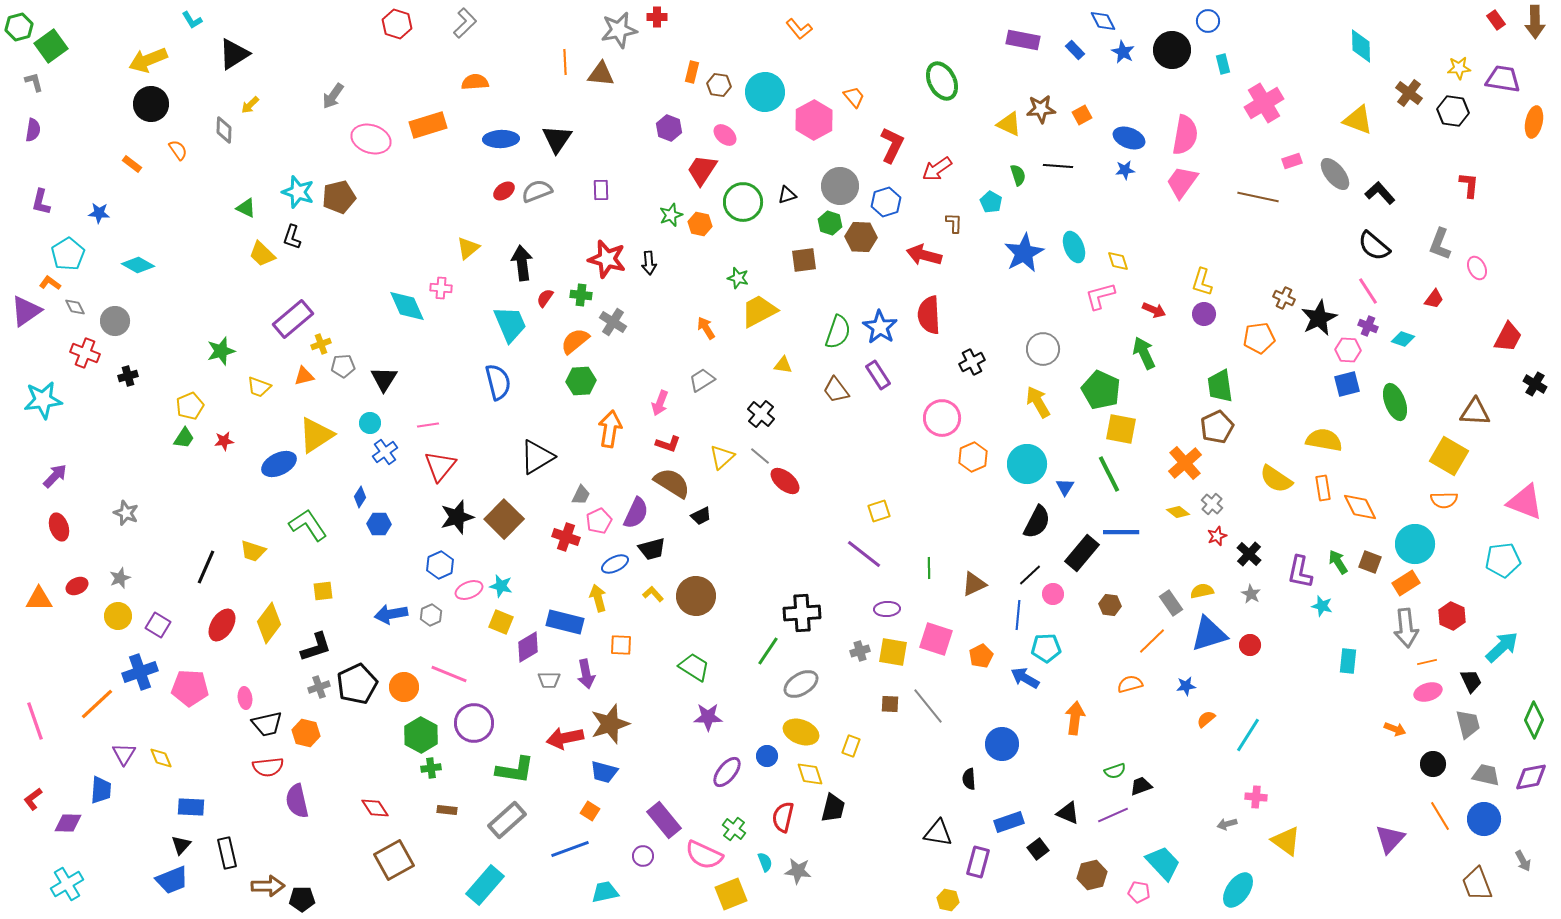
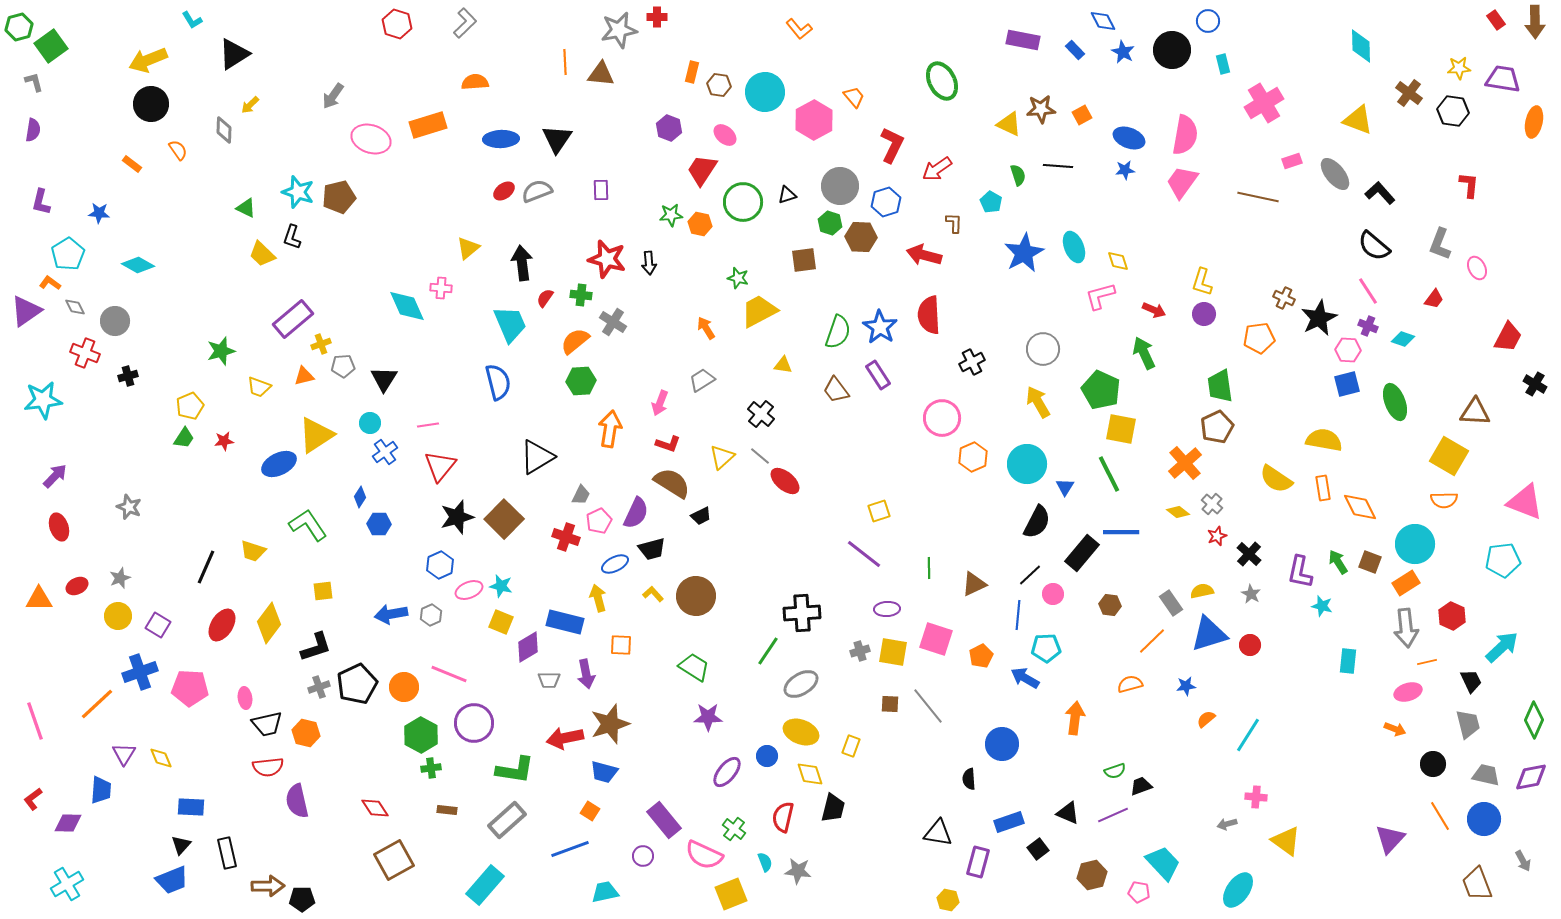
green star at (671, 215): rotated 15 degrees clockwise
gray star at (126, 513): moved 3 px right, 6 px up
pink ellipse at (1428, 692): moved 20 px left
